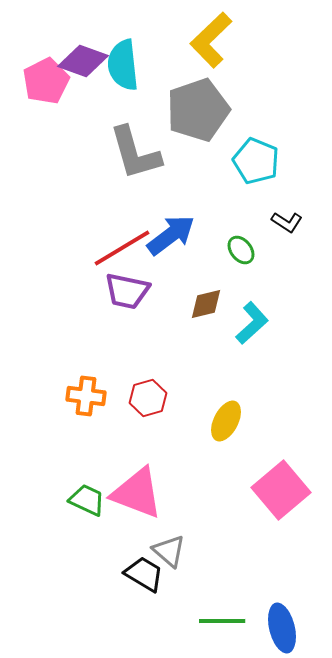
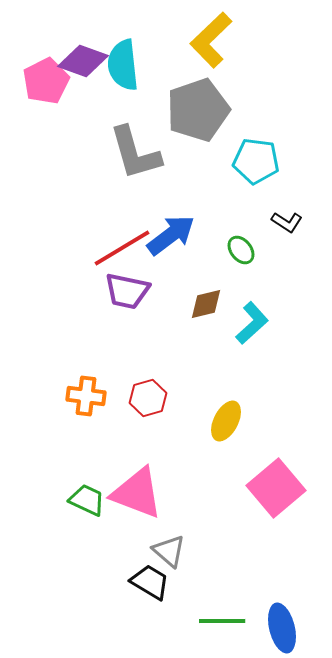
cyan pentagon: rotated 15 degrees counterclockwise
pink square: moved 5 px left, 2 px up
black trapezoid: moved 6 px right, 8 px down
